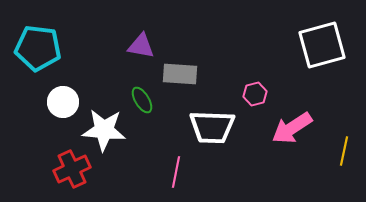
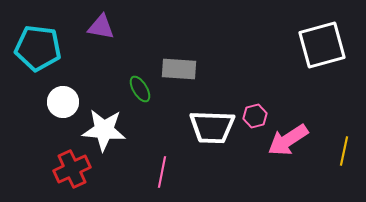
purple triangle: moved 40 px left, 19 px up
gray rectangle: moved 1 px left, 5 px up
pink hexagon: moved 22 px down
green ellipse: moved 2 px left, 11 px up
pink arrow: moved 4 px left, 12 px down
pink line: moved 14 px left
